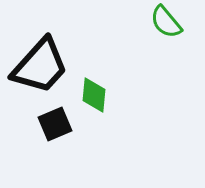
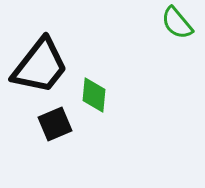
green semicircle: moved 11 px right, 1 px down
black trapezoid: rotated 4 degrees counterclockwise
